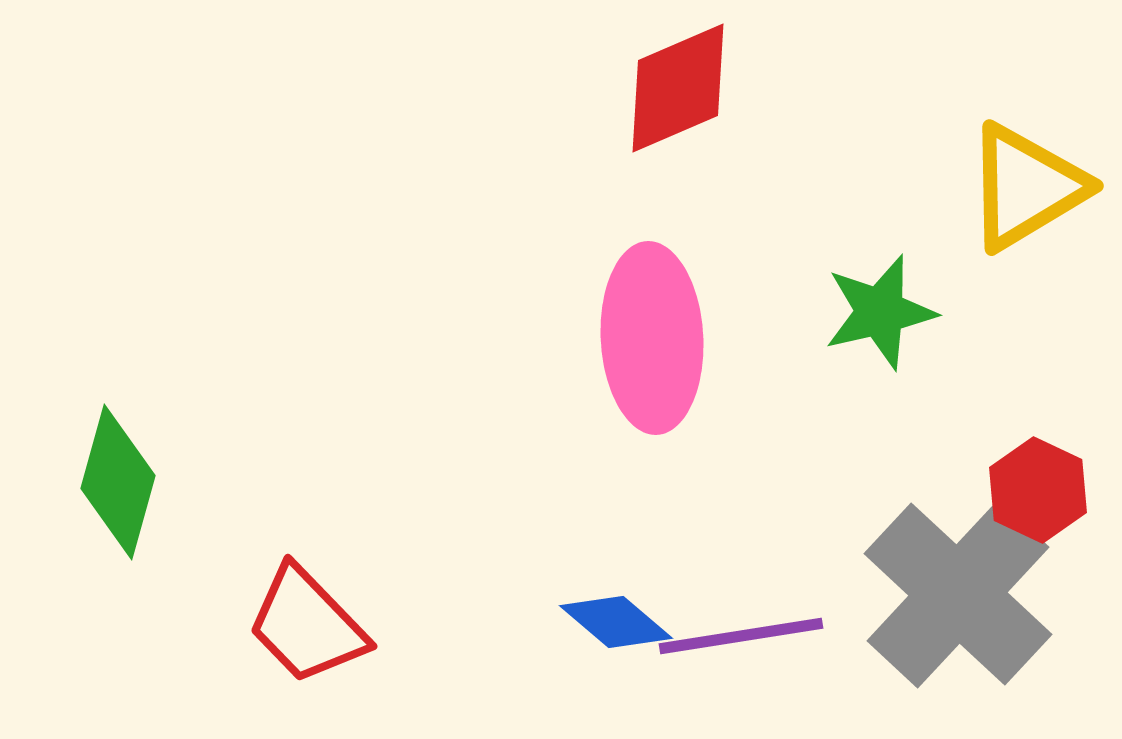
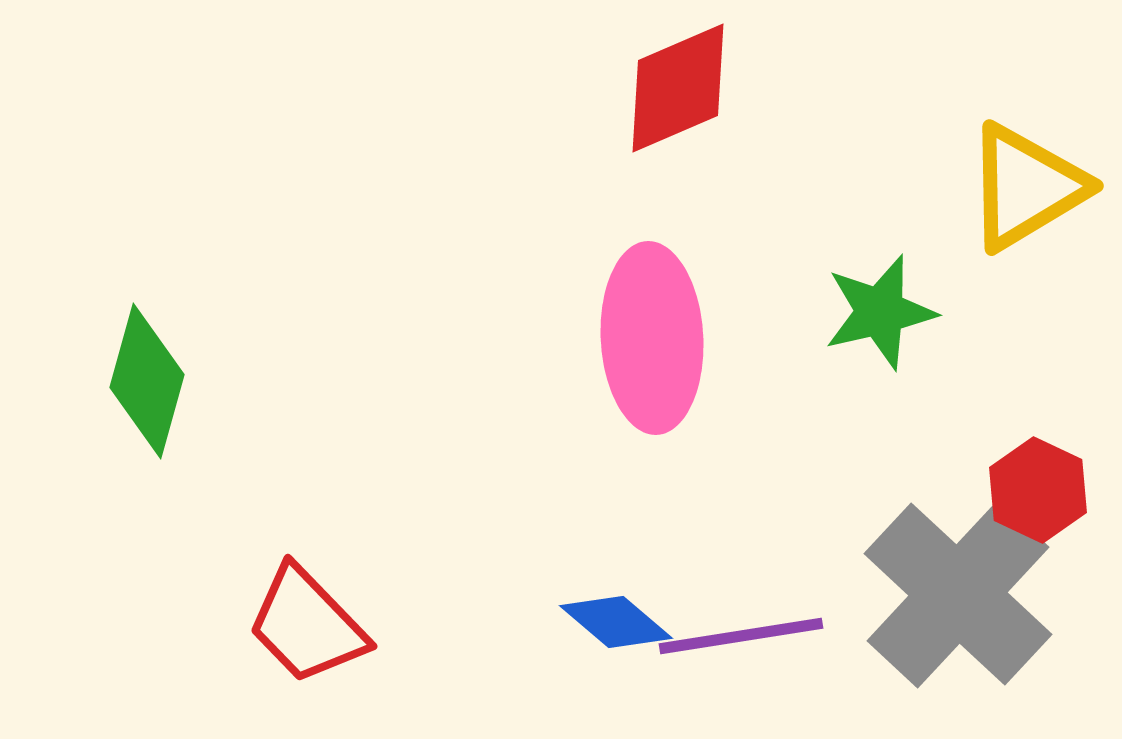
green diamond: moved 29 px right, 101 px up
